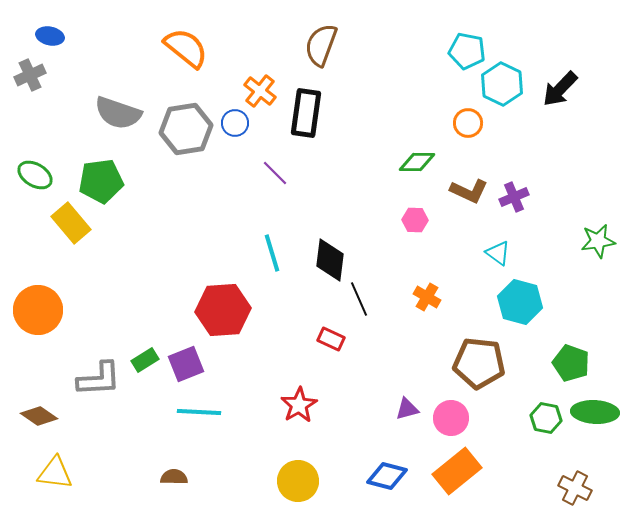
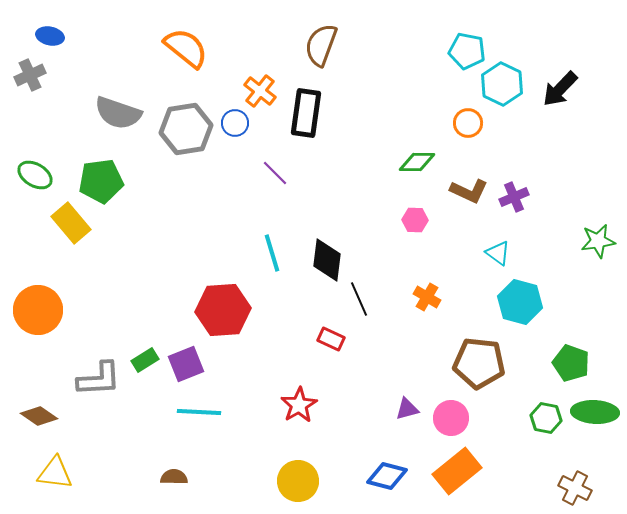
black diamond at (330, 260): moved 3 px left
